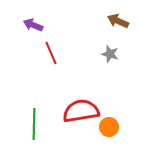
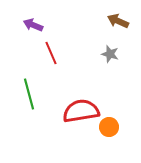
green line: moved 5 px left, 30 px up; rotated 16 degrees counterclockwise
